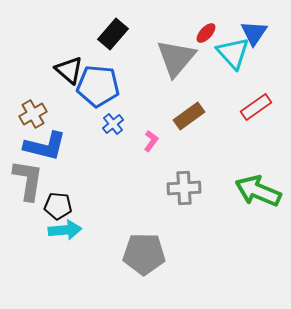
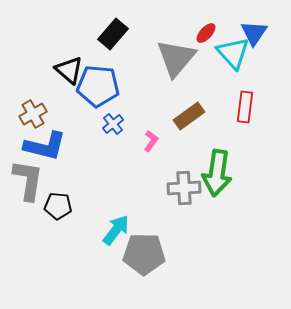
red rectangle: moved 11 px left; rotated 48 degrees counterclockwise
green arrow: moved 41 px left, 18 px up; rotated 105 degrees counterclockwise
cyan arrow: moved 51 px right; rotated 48 degrees counterclockwise
